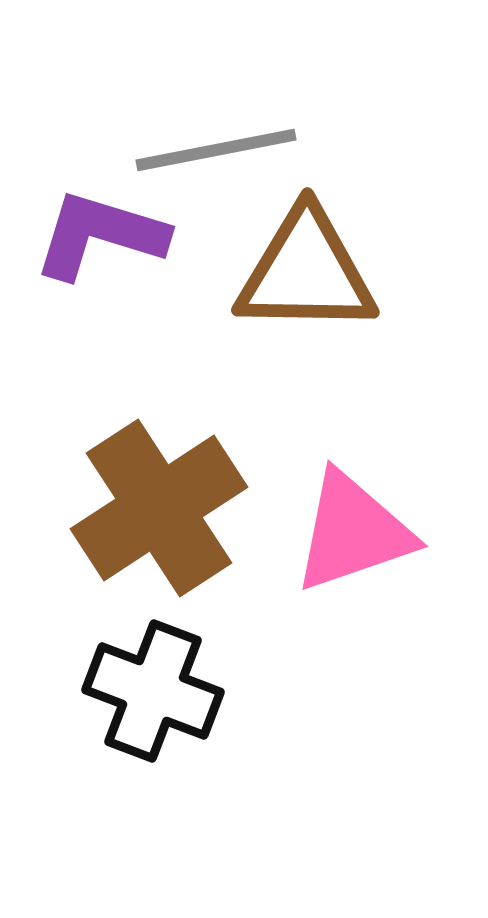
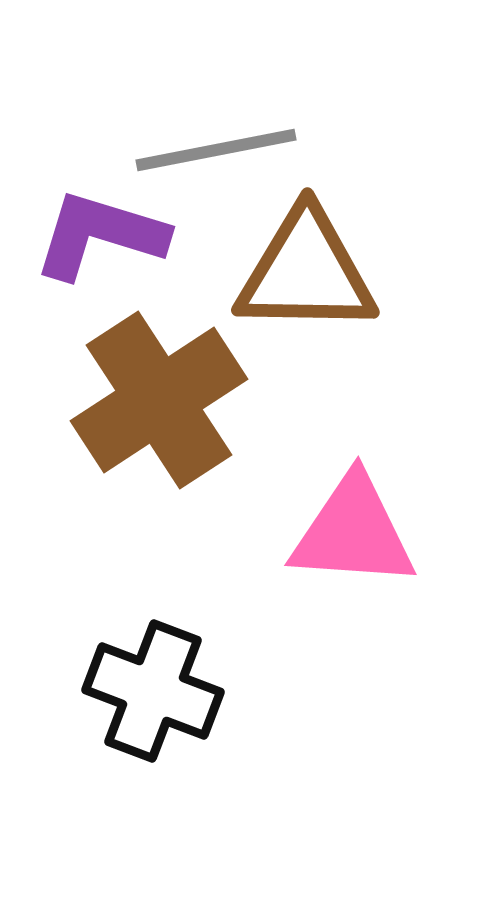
brown cross: moved 108 px up
pink triangle: rotated 23 degrees clockwise
